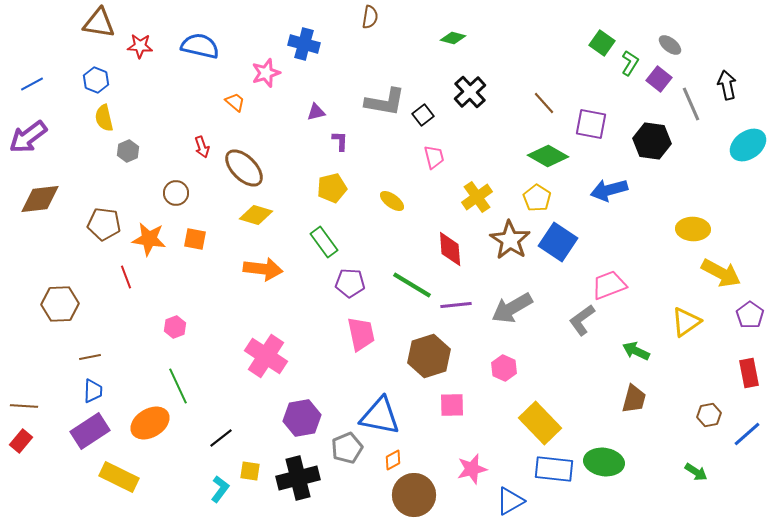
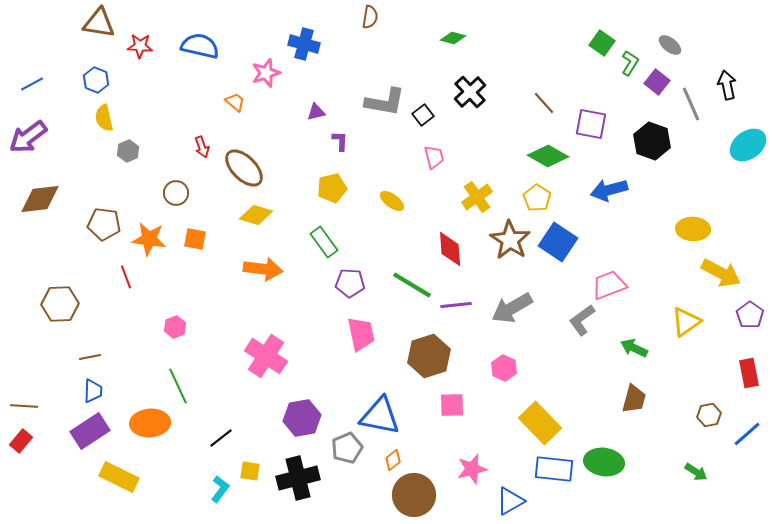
purple square at (659, 79): moved 2 px left, 3 px down
black hexagon at (652, 141): rotated 12 degrees clockwise
green arrow at (636, 351): moved 2 px left, 3 px up
orange ellipse at (150, 423): rotated 27 degrees clockwise
orange diamond at (393, 460): rotated 10 degrees counterclockwise
